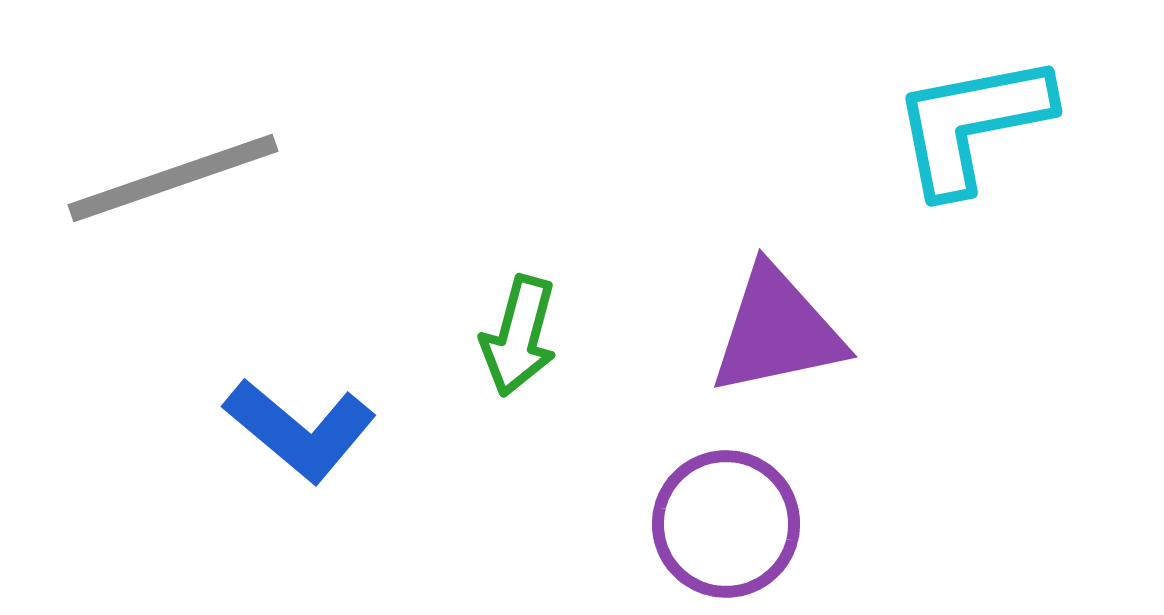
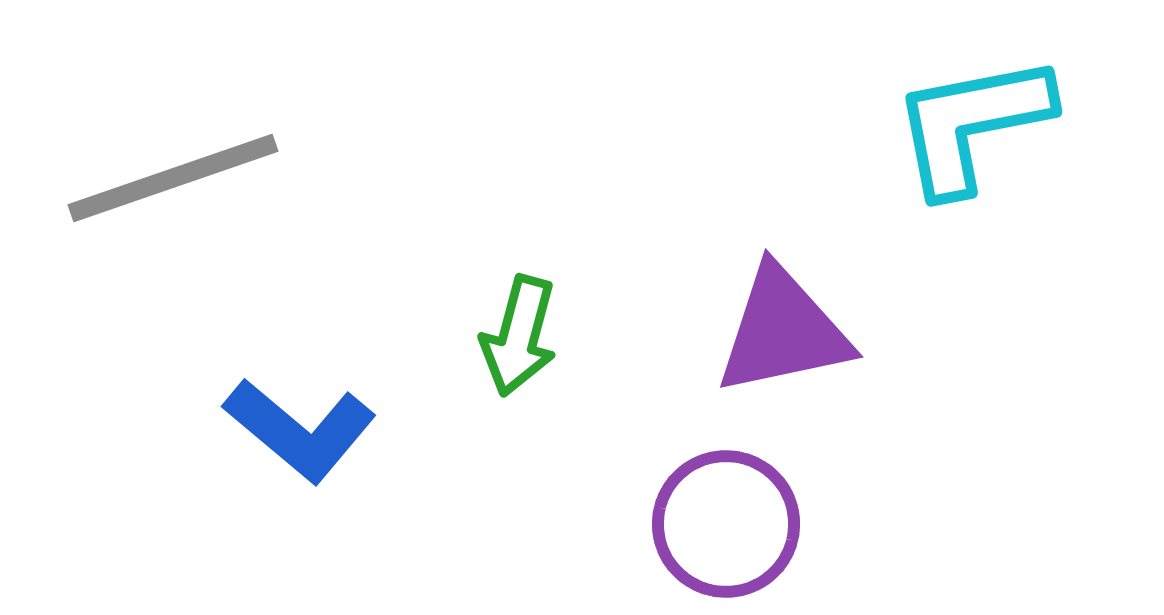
purple triangle: moved 6 px right
